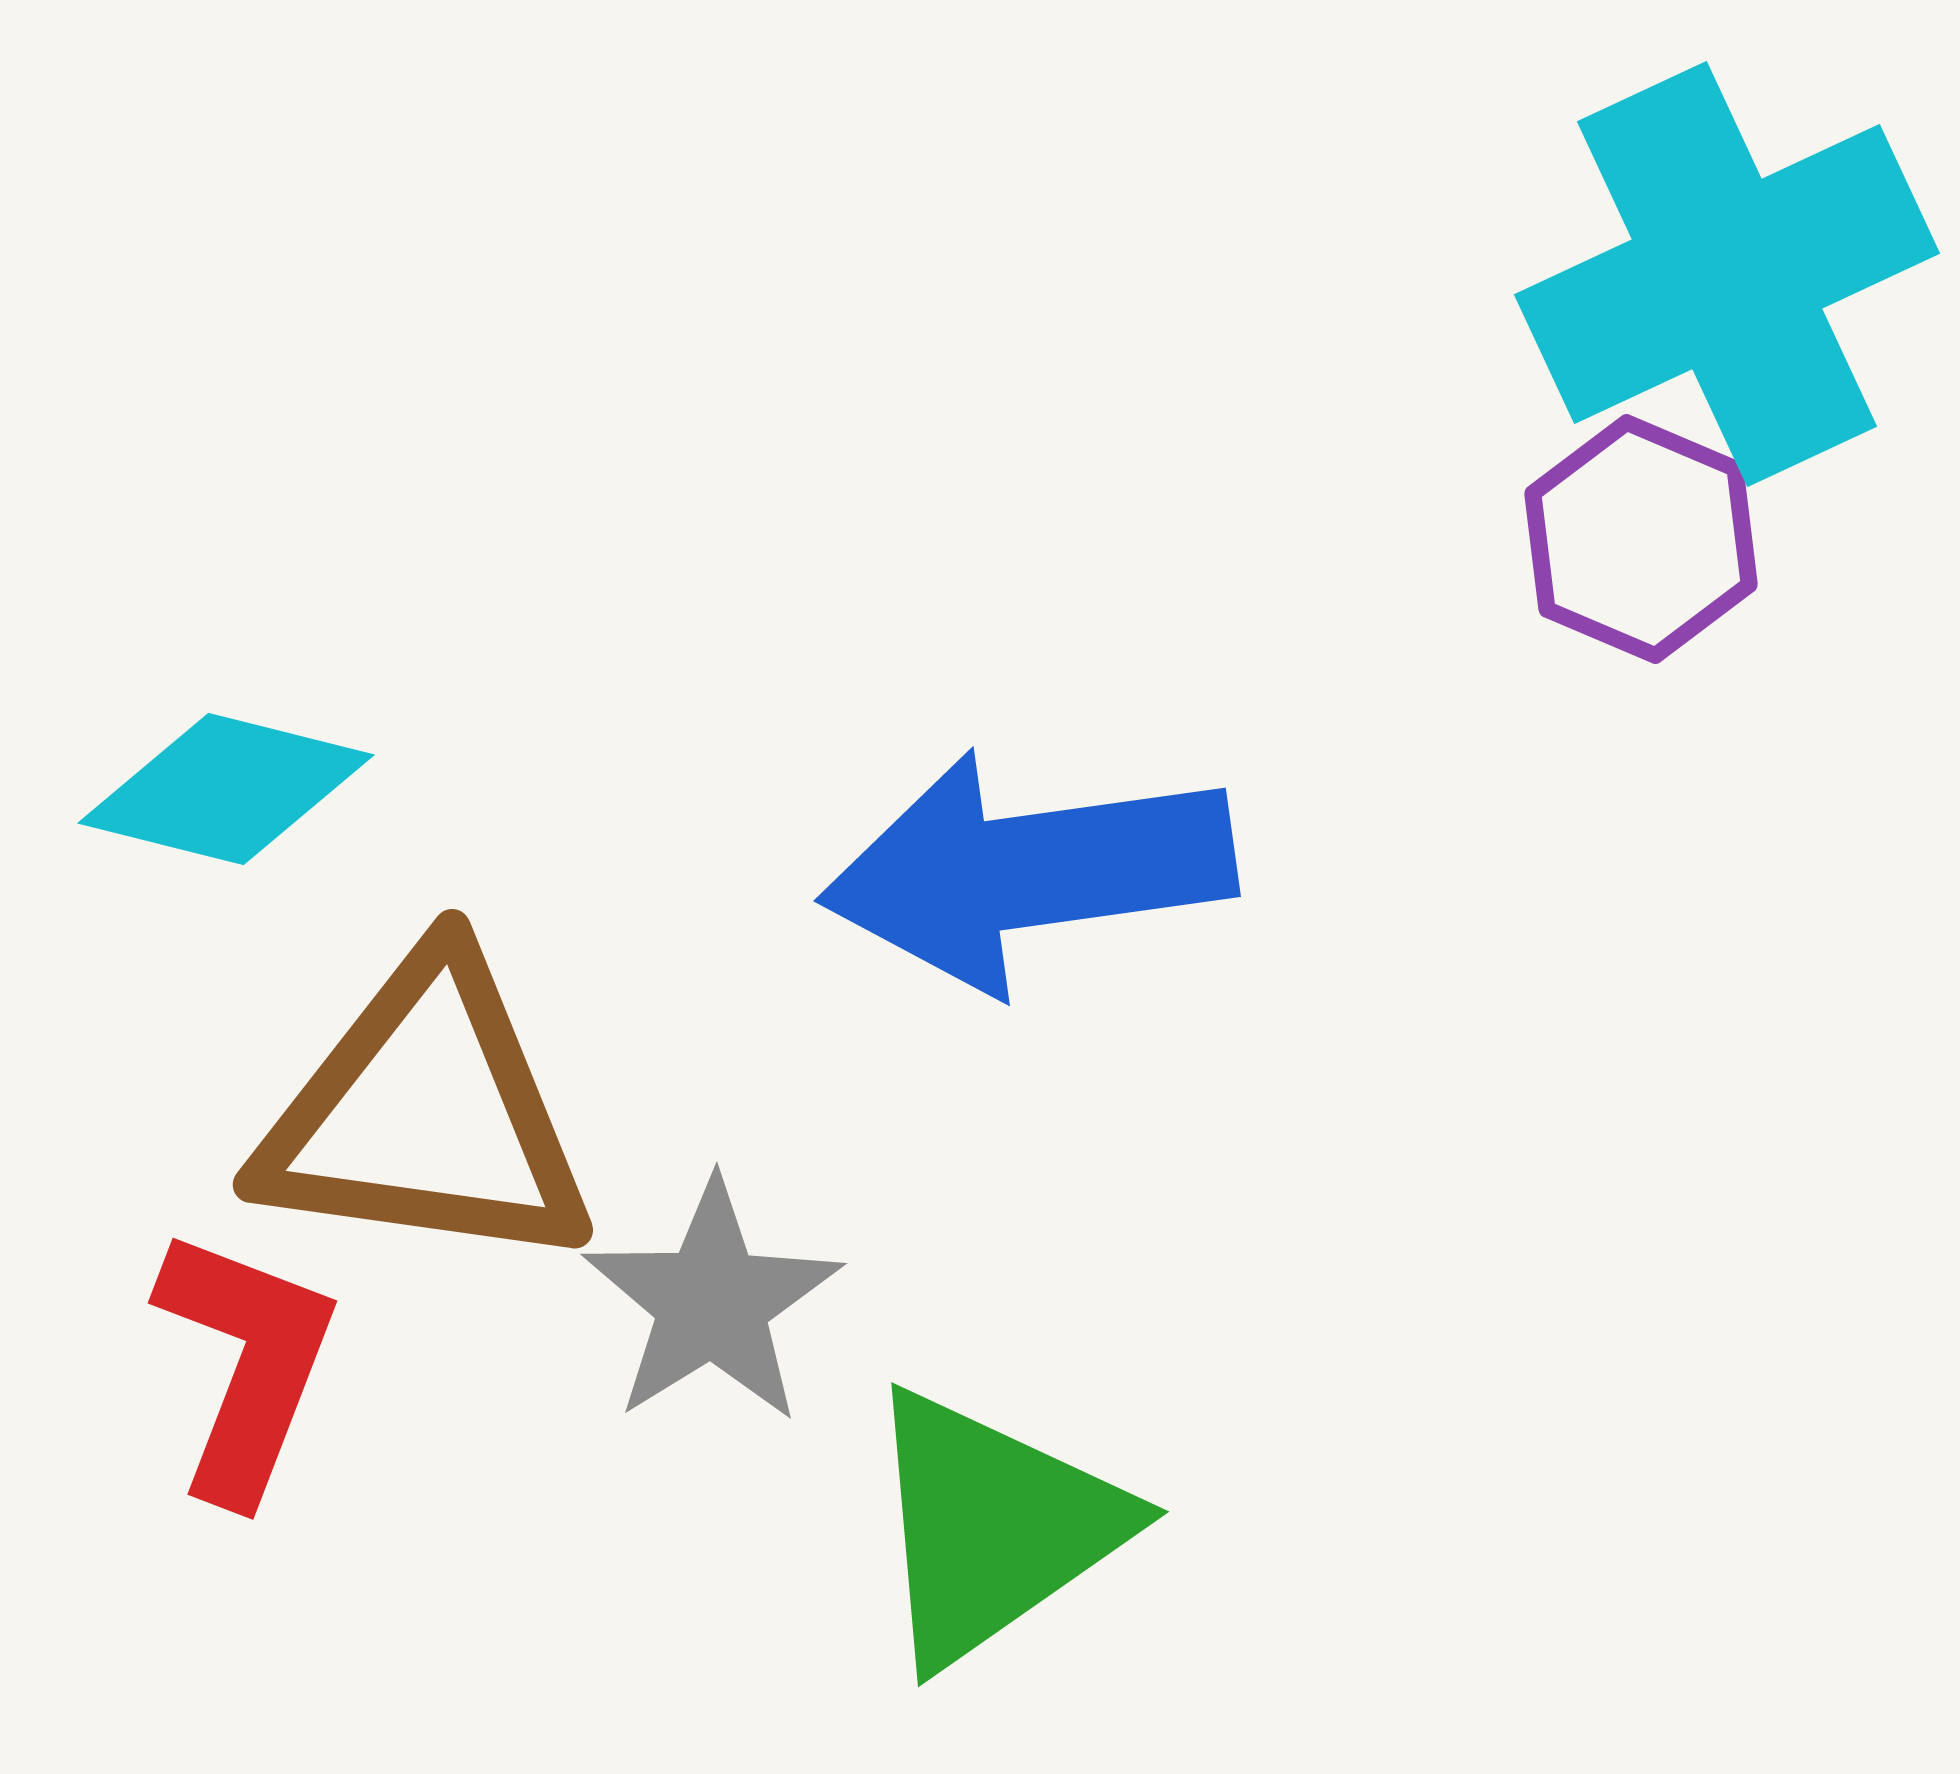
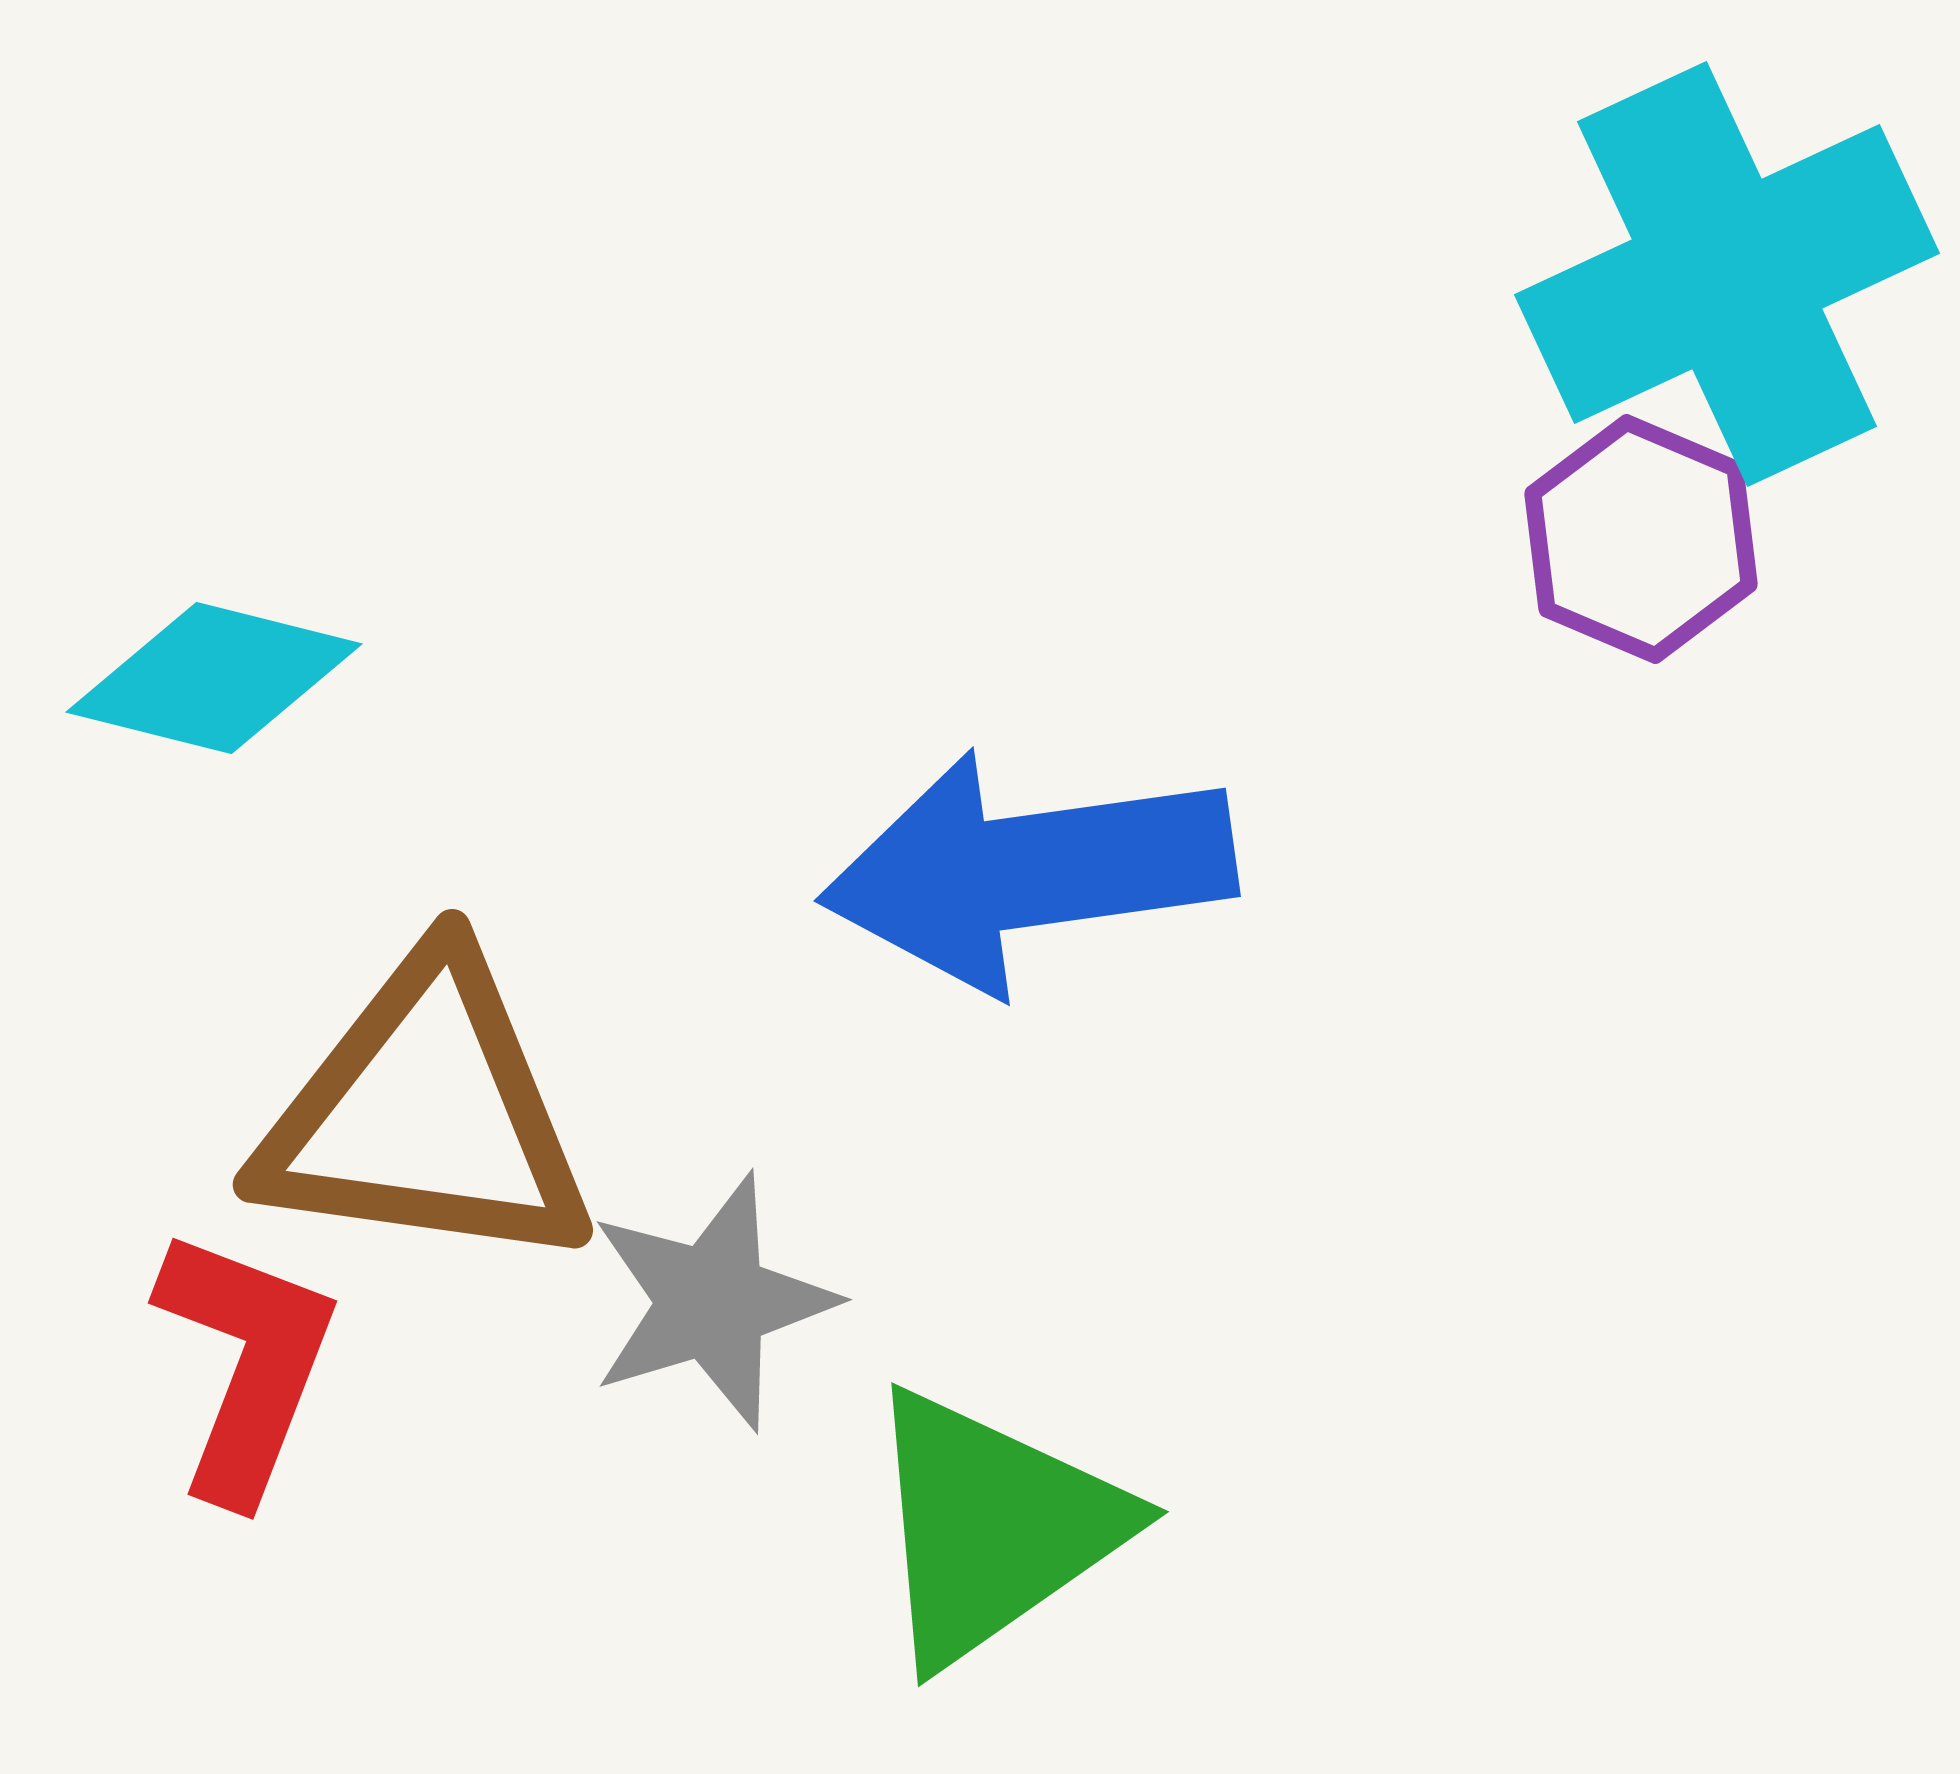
cyan diamond: moved 12 px left, 111 px up
gray star: rotated 15 degrees clockwise
